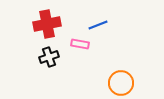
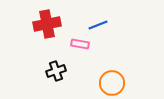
black cross: moved 7 px right, 14 px down
orange circle: moved 9 px left
